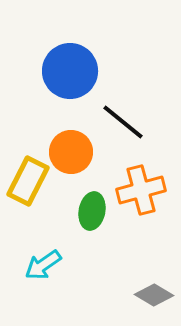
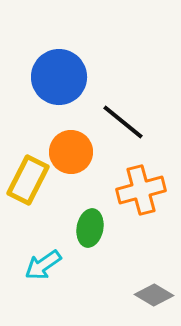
blue circle: moved 11 px left, 6 px down
yellow rectangle: moved 1 px up
green ellipse: moved 2 px left, 17 px down
